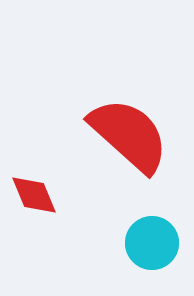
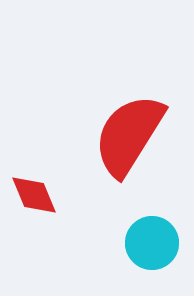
red semicircle: rotated 100 degrees counterclockwise
